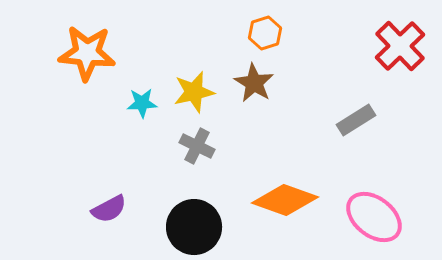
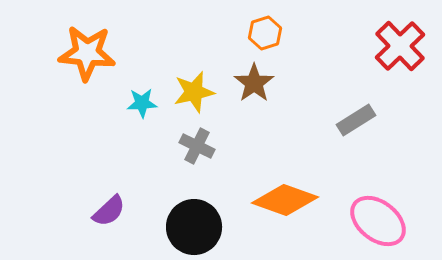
brown star: rotated 6 degrees clockwise
purple semicircle: moved 2 px down; rotated 15 degrees counterclockwise
pink ellipse: moved 4 px right, 4 px down
